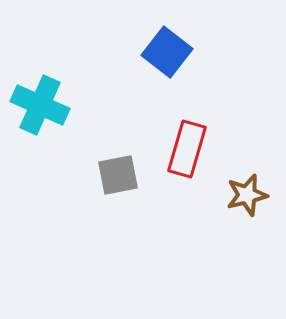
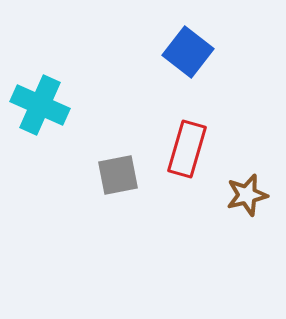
blue square: moved 21 px right
